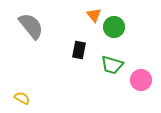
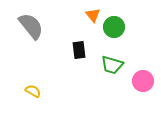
orange triangle: moved 1 px left
black rectangle: rotated 18 degrees counterclockwise
pink circle: moved 2 px right, 1 px down
yellow semicircle: moved 11 px right, 7 px up
